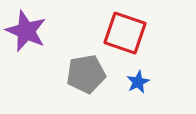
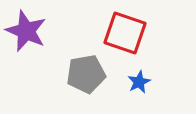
blue star: moved 1 px right
